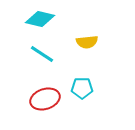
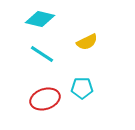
yellow semicircle: rotated 20 degrees counterclockwise
